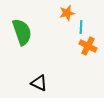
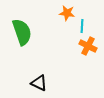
orange star: rotated 21 degrees clockwise
cyan line: moved 1 px right, 1 px up
